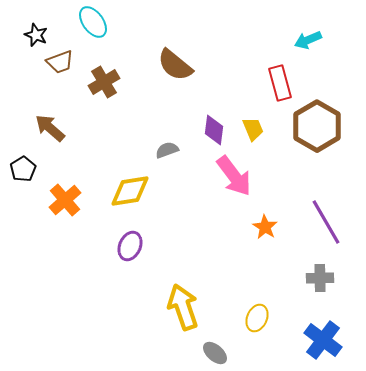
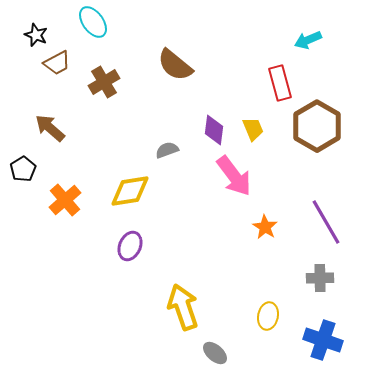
brown trapezoid: moved 3 px left, 1 px down; rotated 8 degrees counterclockwise
yellow ellipse: moved 11 px right, 2 px up; rotated 12 degrees counterclockwise
blue cross: rotated 18 degrees counterclockwise
